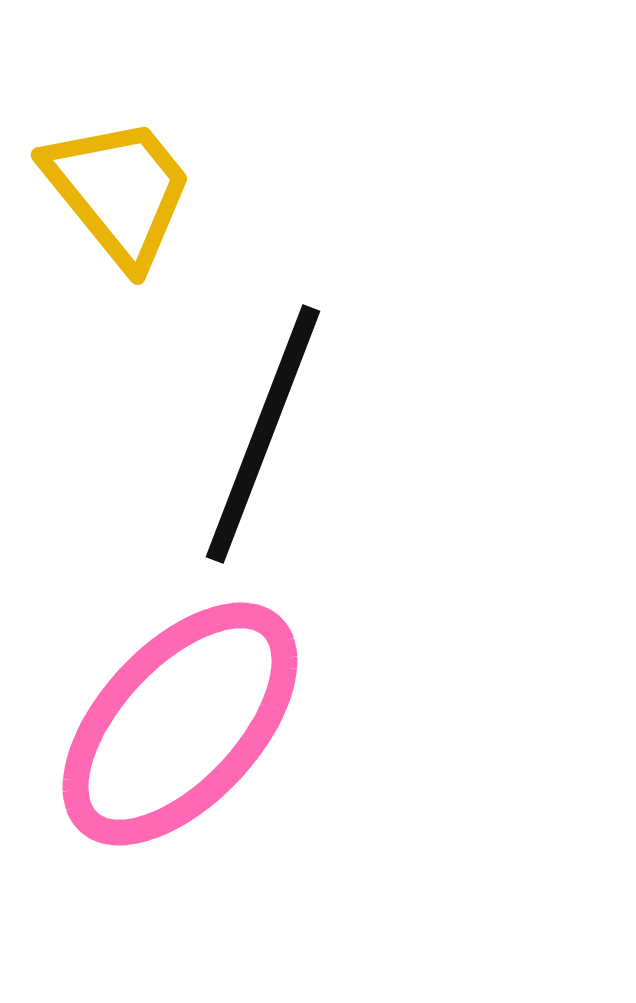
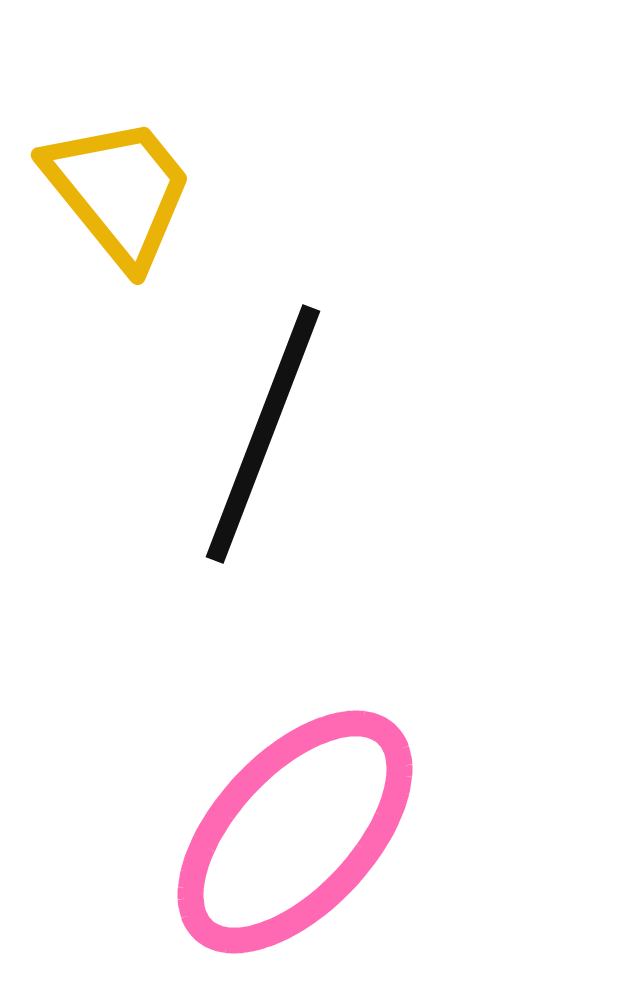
pink ellipse: moved 115 px right, 108 px down
